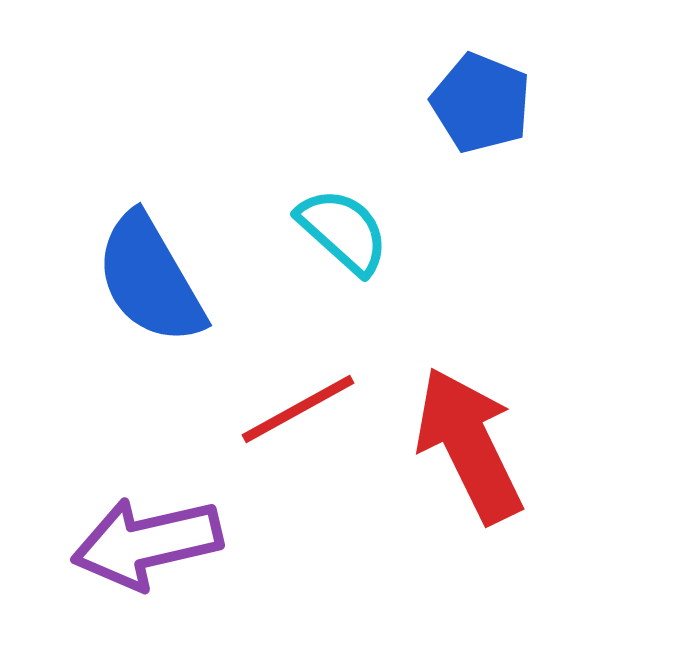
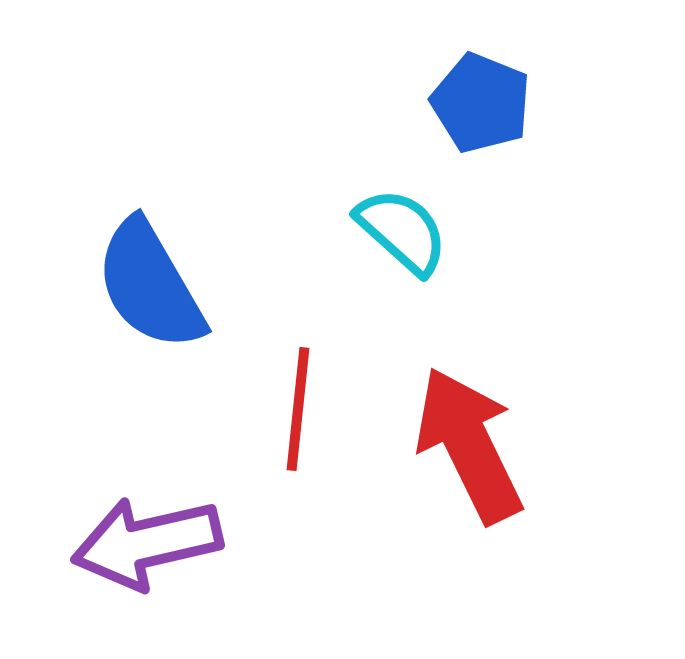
cyan semicircle: moved 59 px right
blue semicircle: moved 6 px down
red line: rotated 55 degrees counterclockwise
